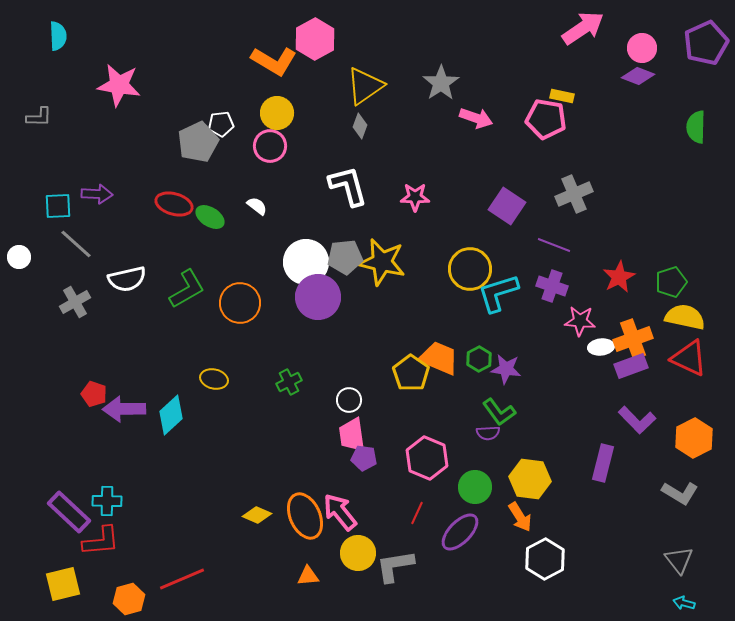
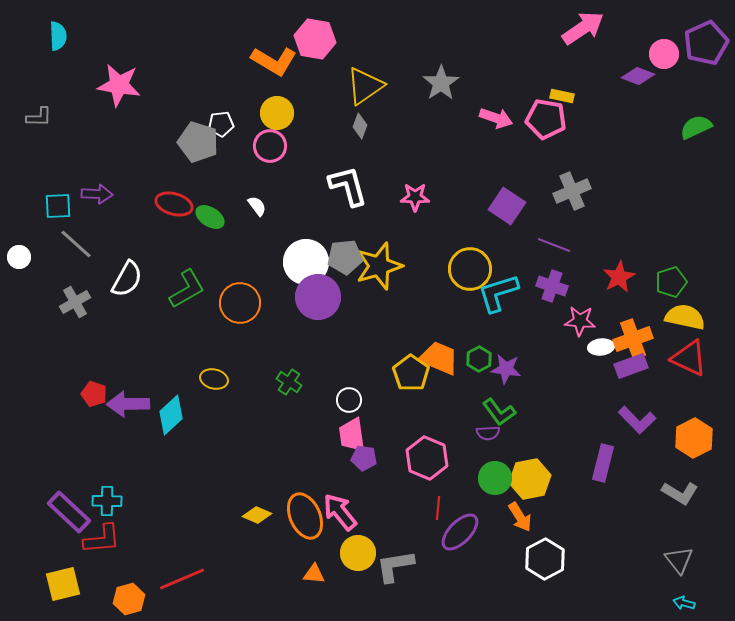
pink hexagon at (315, 39): rotated 21 degrees counterclockwise
pink circle at (642, 48): moved 22 px right, 6 px down
pink arrow at (476, 118): moved 20 px right
green semicircle at (696, 127): rotated 64 degrees clockwise
gray pentagon at (198, 142): rotated 30 degrees counterclockwise
gray cross at (574, 194): moved 2 px left, 3 px up
white semicircle at (257, 206): rotated 15 degrees clockwise
yellow star at (382, 262): moved 3 px left, 4 px down; rotated 30 degrees counterclockwise
white semicircle at (127, 279): rotated 48 degrees counterclockwise
green cross at (289, 382): rotated 30 degrees counterclockwise
purple arrow at (124, 409): moved 4 px right, 5 px up
yellow hexagon at (530, 479): rotated 18 degrees counterclockwise
green circle at (475, 487): moved 20 px right, 9 px up
red line at (417, 513): moved 21 px right, 5 px up; rotated 20 degrees counterclockwise
red L-shape at (101, 541): moved 1 px right, 2 px up
orange triangle at (308, 576): moved 6 px right, 2 px up; rotated 10 degrees clockwise
